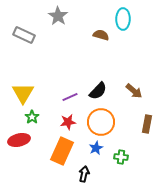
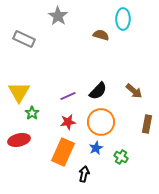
gray rectangle: moved 4 px down
yellow triangle: moved 4 px left, 1 px up
purple line: moved 2 px left, 1 px up
green star: moved 4 px up
orange rectangle: moved 1 px right, 1 px down
green cross: rotated 24 degrees clockwise
